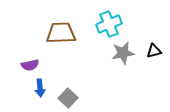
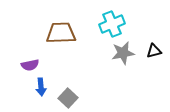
cyan cross: moved 3 px right
blue arrow: moved 1 px right, 1 px up
